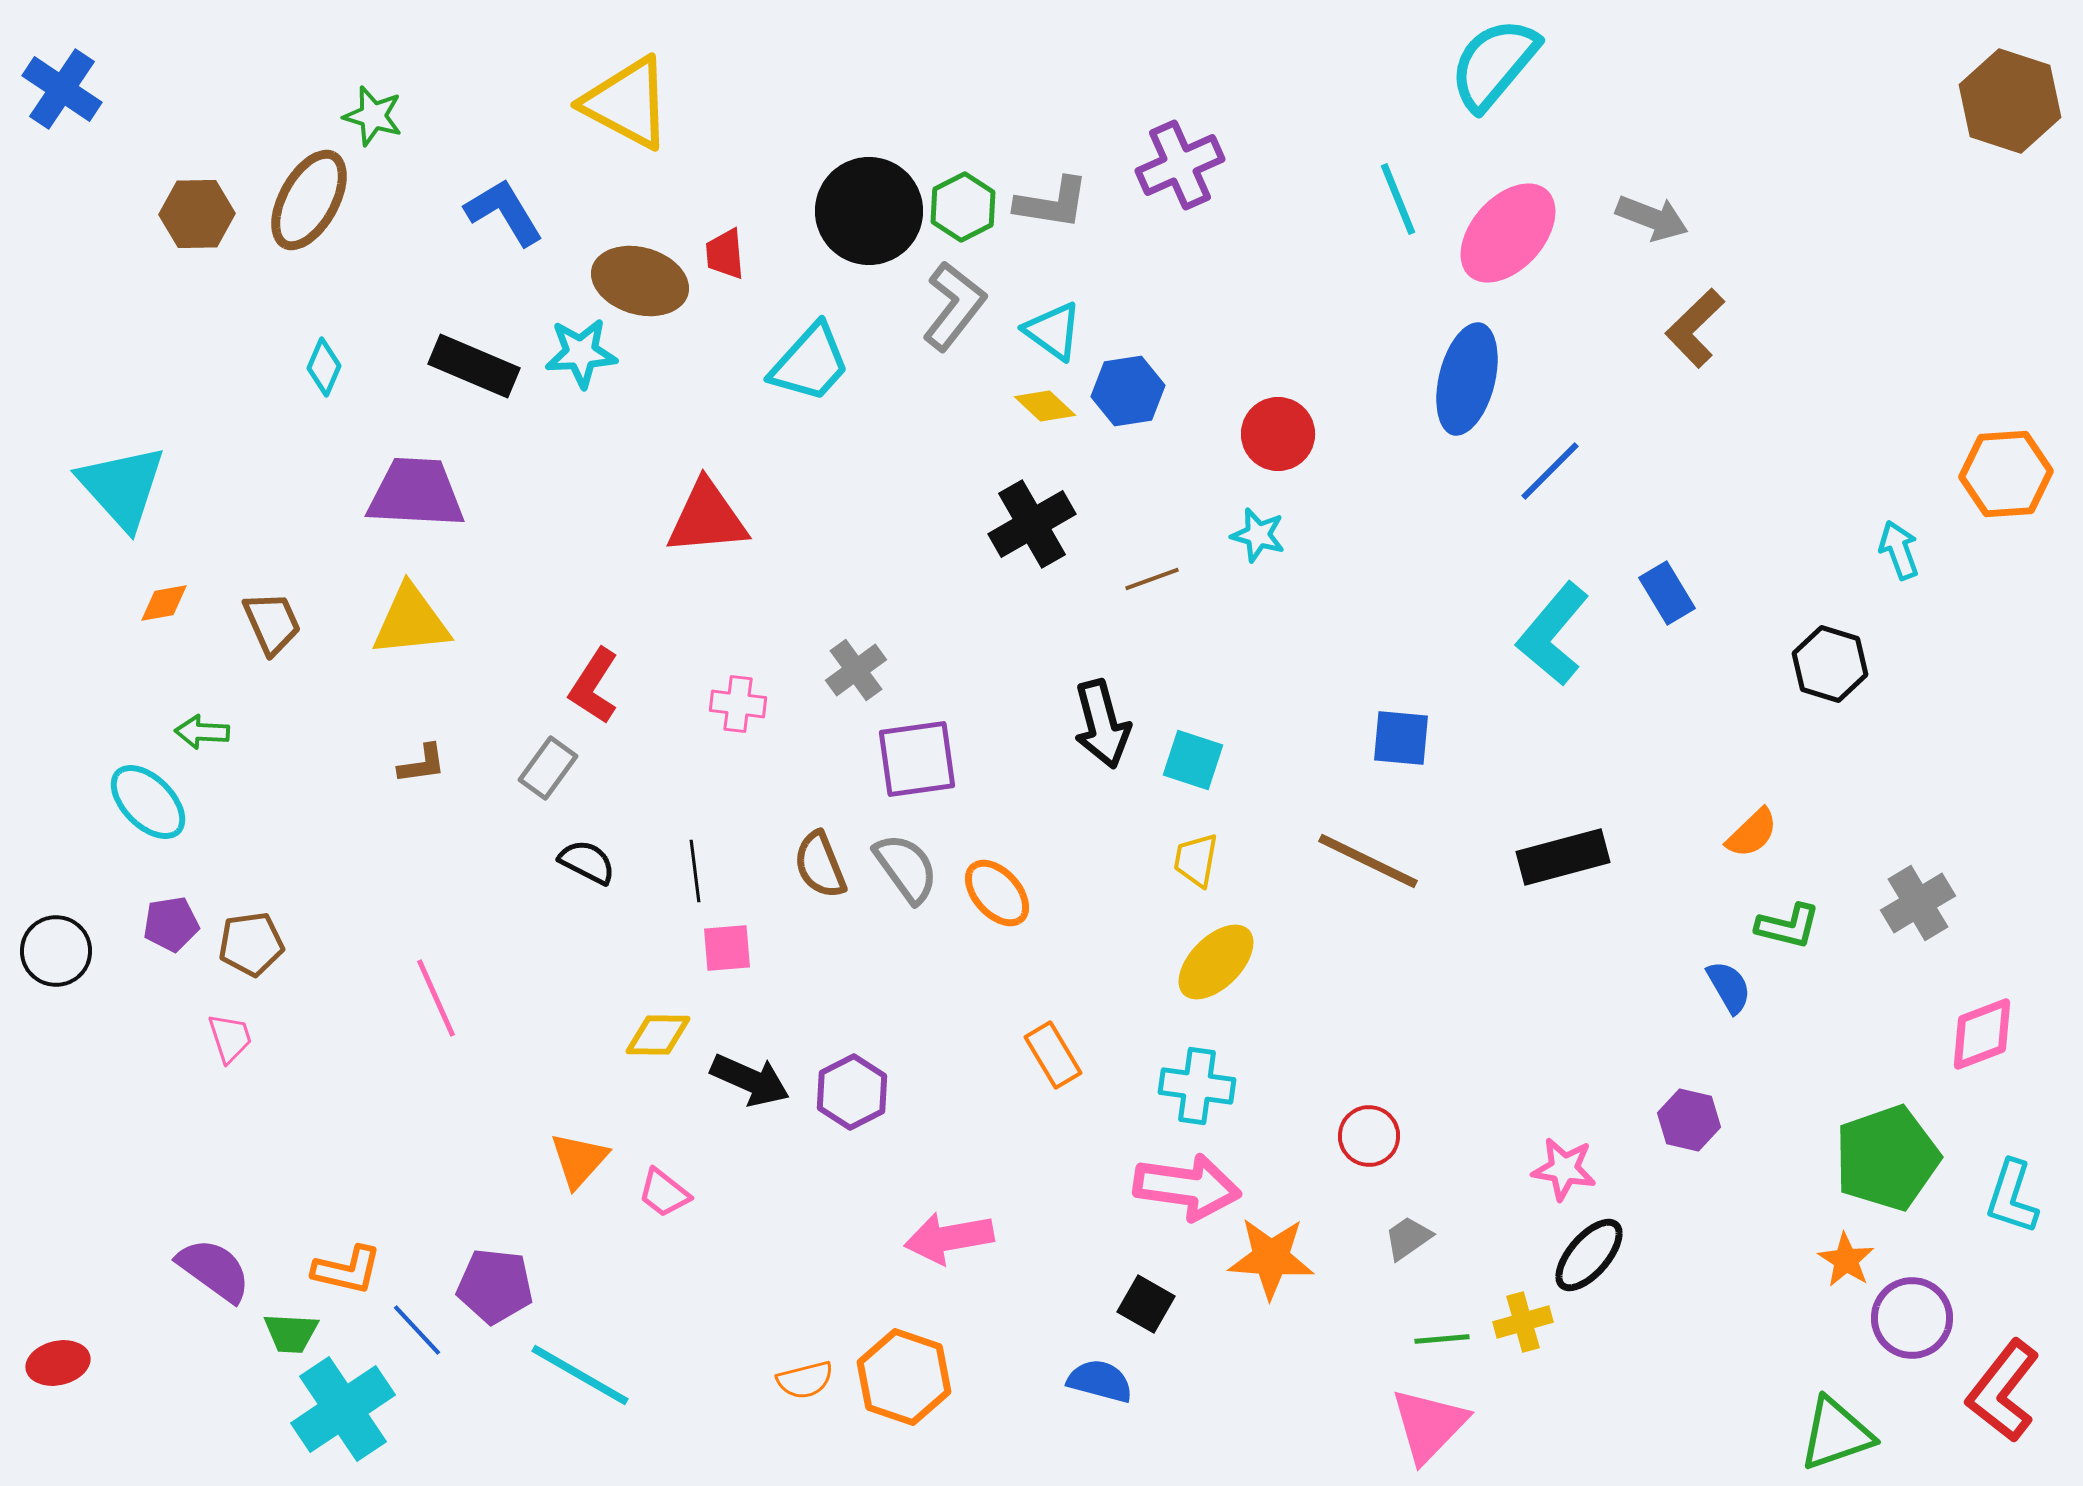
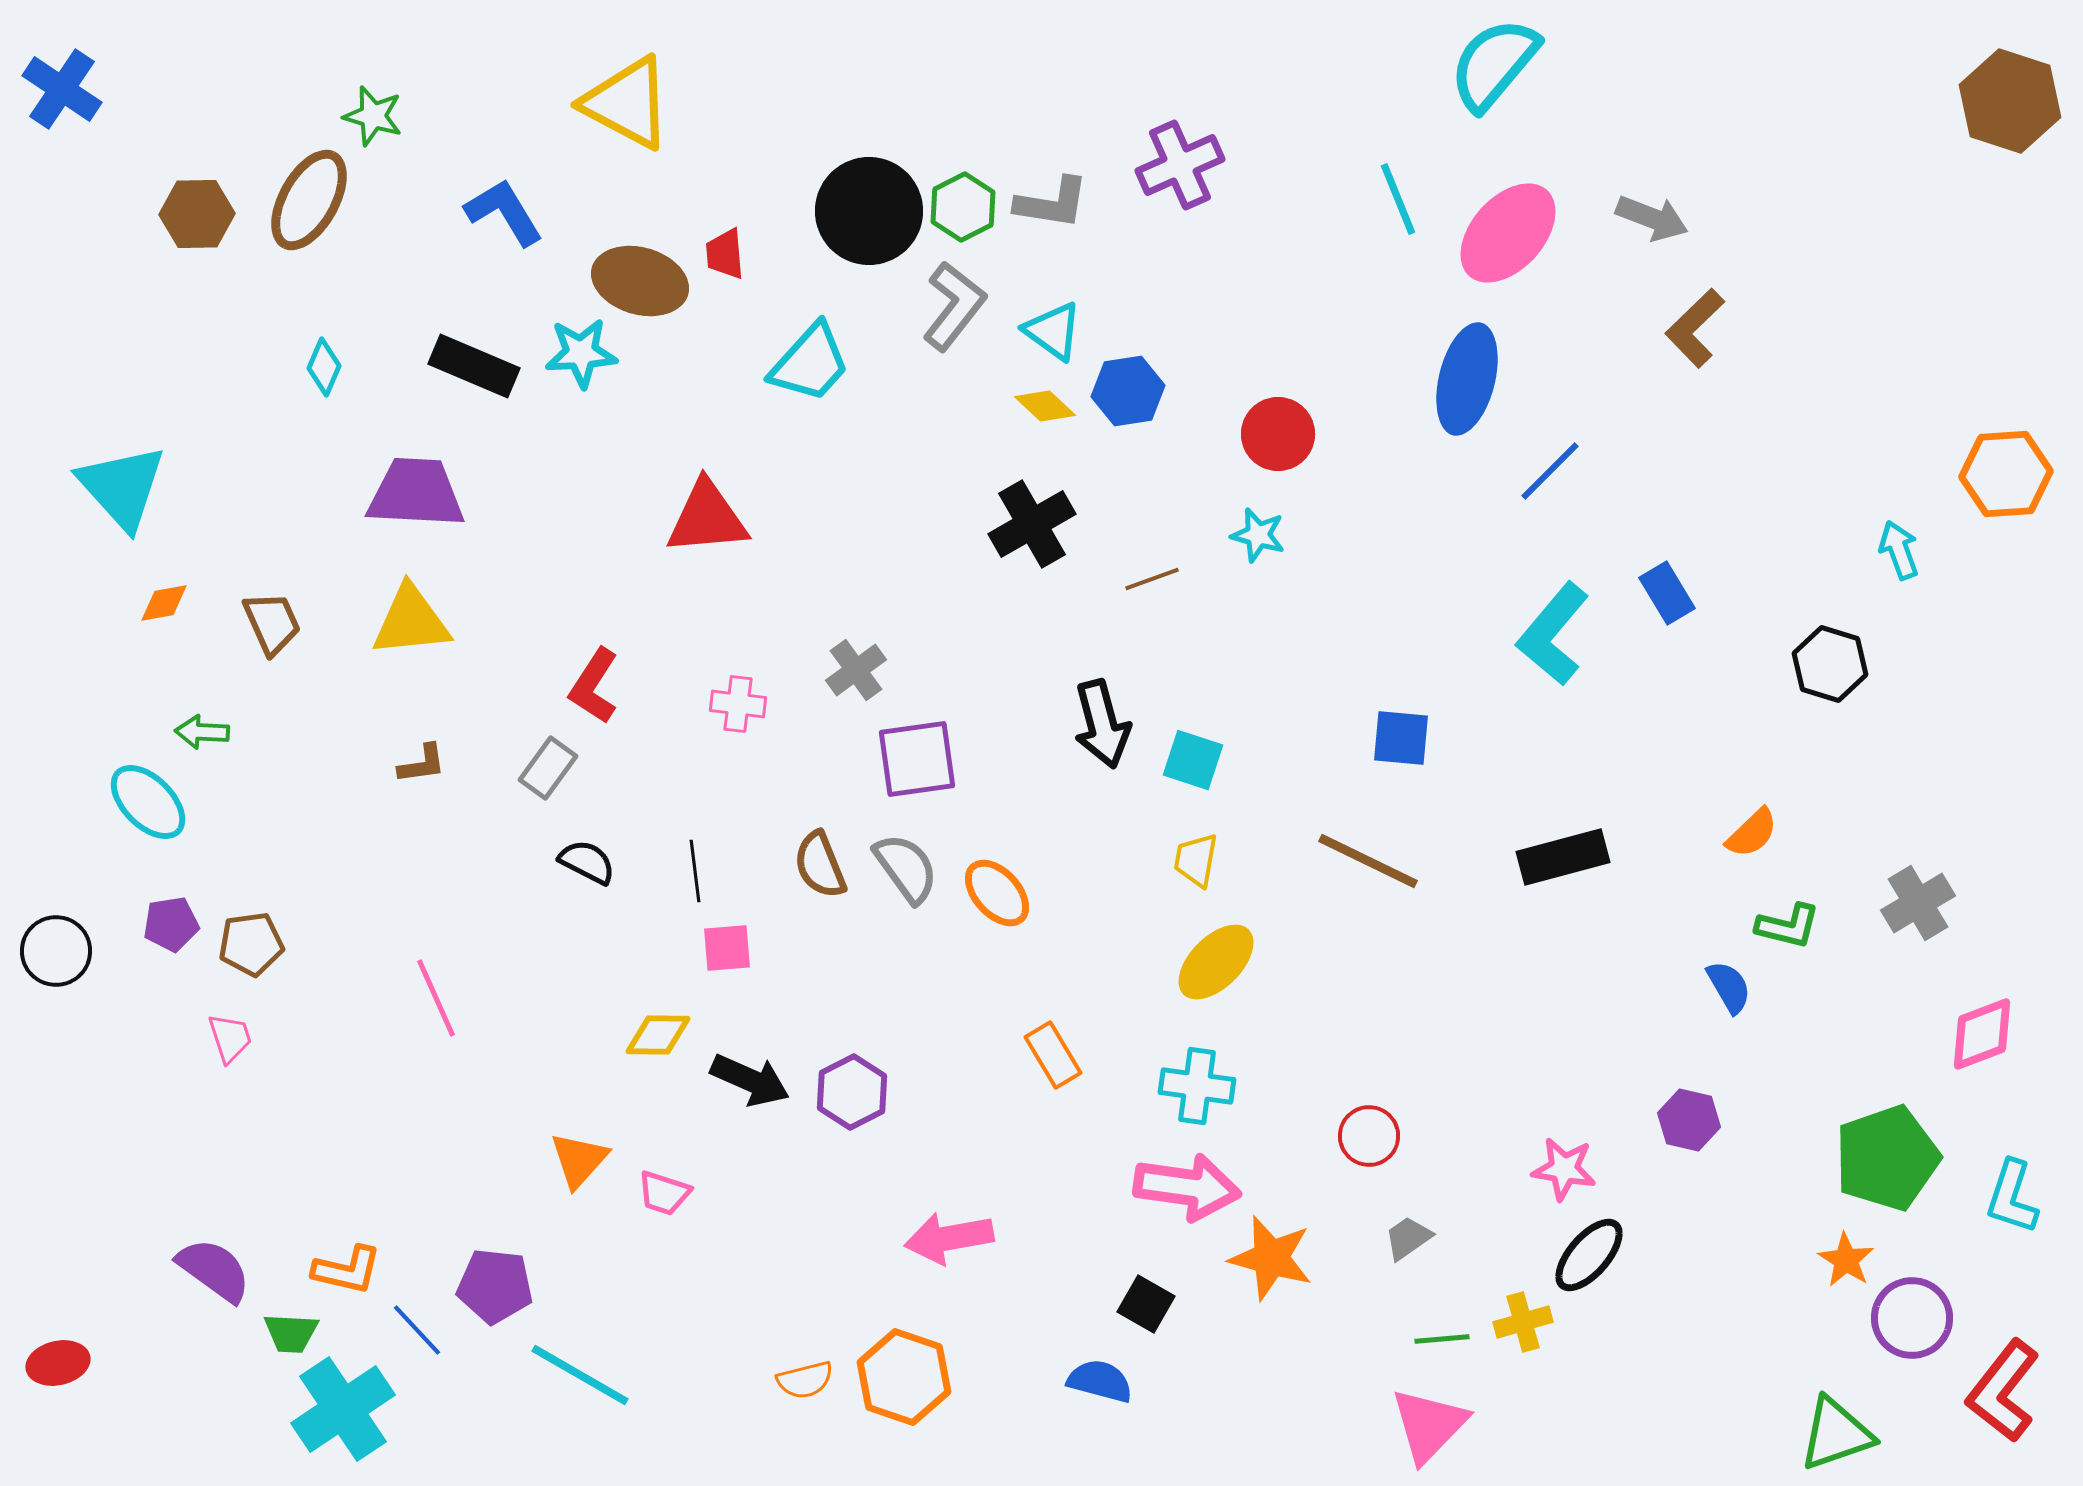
pink trapezoid at (664, 1193): rotated 20 degrees counterclockwise
orange star at (1271, 1258): rotated 12 degrees clockwise
